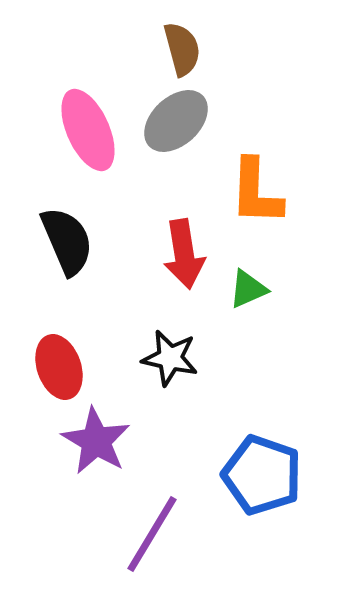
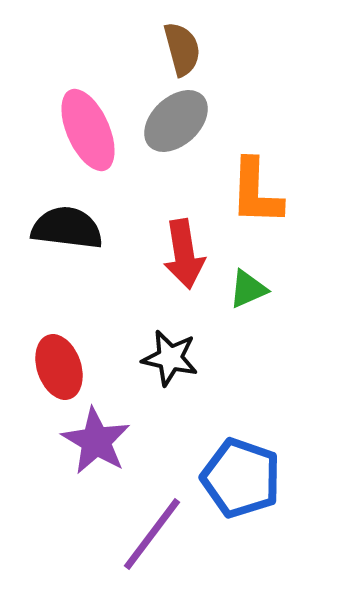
black semicircle: moved 13 px up; rotated 60 degrees counterclockwise
blue pentagon: moved 21 px left, 3 px down
purple line: rotated 6 degrees clockwise
